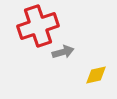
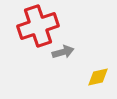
yellow diamond: moved 2 px right, 2 px down
